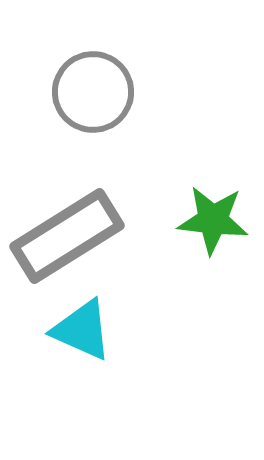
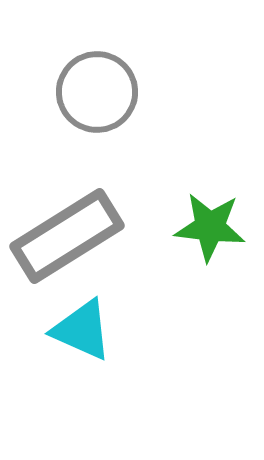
gray circle: moved 4 px right
green star: moved 3 px left, 7 px down
